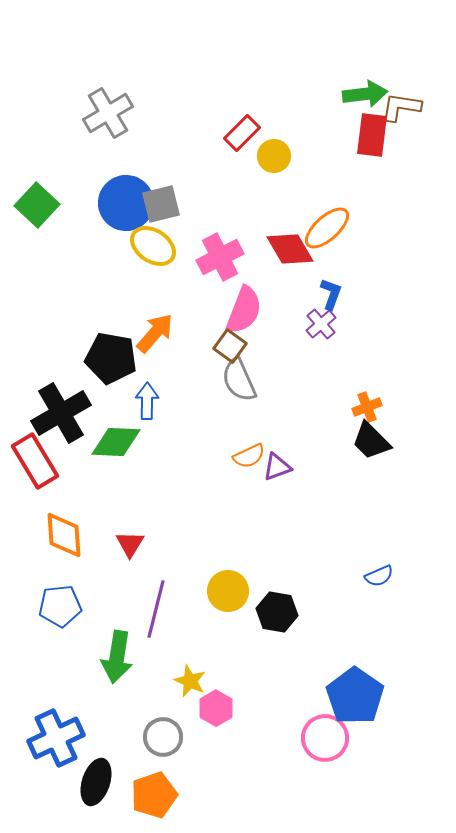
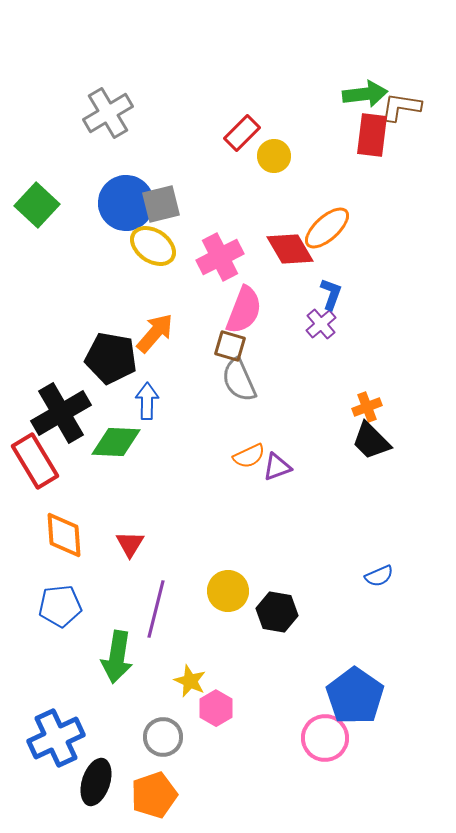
brown square at (230, 346): rotated 20 degrees counterclockwise
